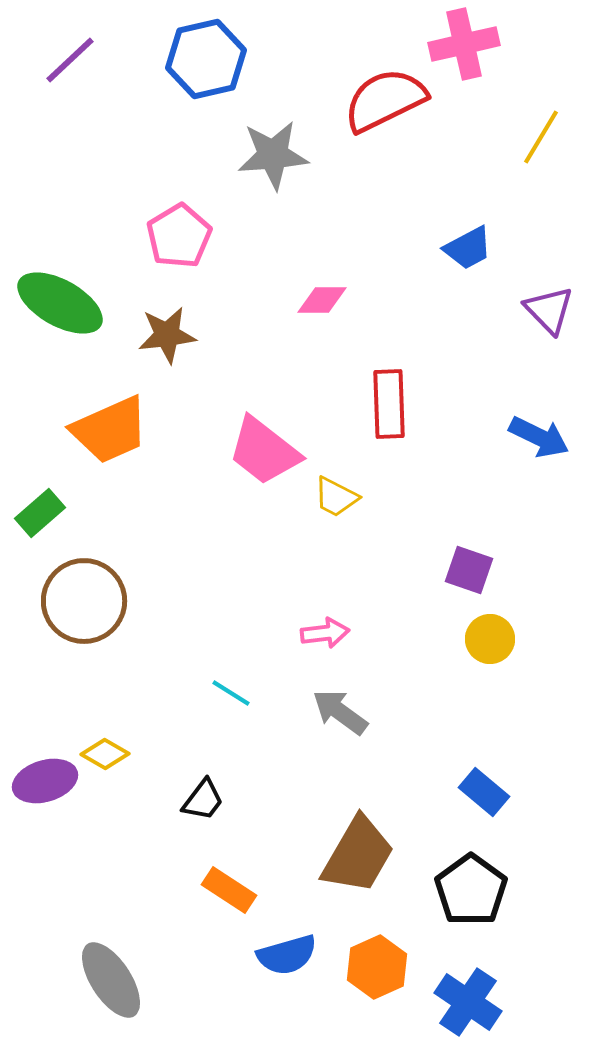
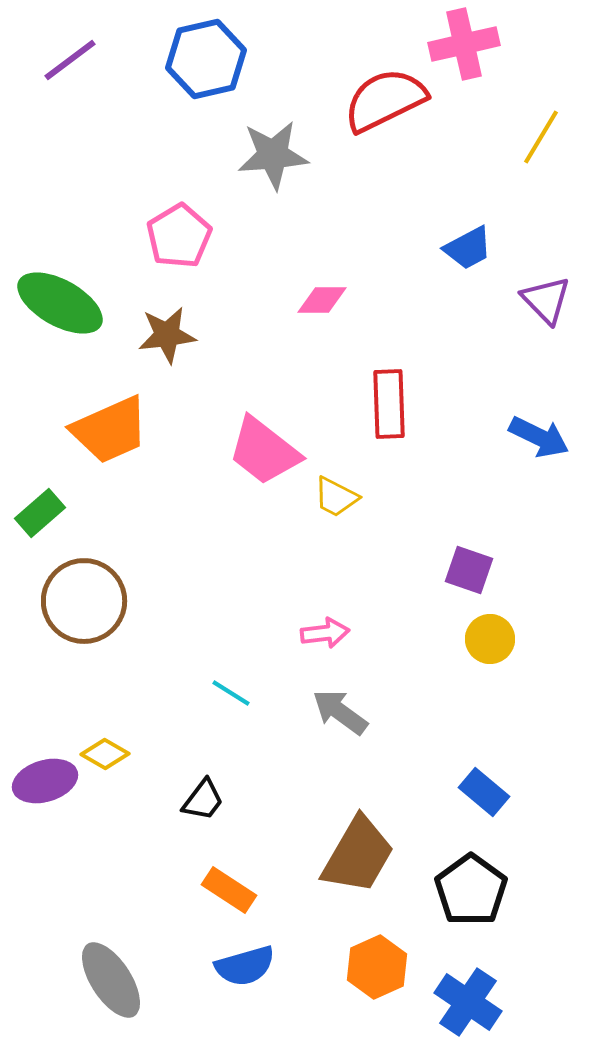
purple line: rotated 6 degrees clockwise
purple triangle: moved 3 px left, 10 px up
blue semicircle: moved 42 px left, 11 px down
